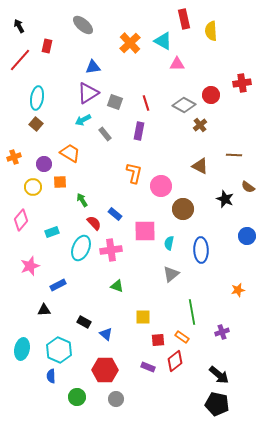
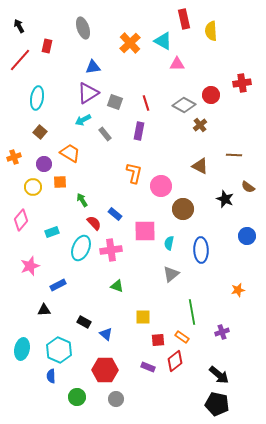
gray ellipse at (83, 25): moved 3 px down; rotated 30 degrees clockwise
brown square at (36, 124): moved 4 px right, 8 px down
